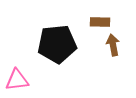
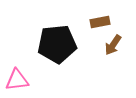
brown rectangle: rotated 12 degrees counterclockwise
brown arrow: rotated 135 degrees counterclockwise
